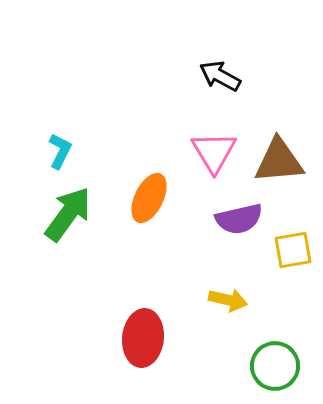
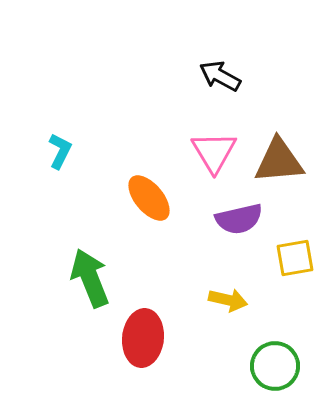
orange ellipse: rotated 66 degrees counterclockwise
green arrow: moved 22 px right, 64 px down; rotated 58 degrees counterclockwise
yellow square: moved 2 px right, 8 px down
